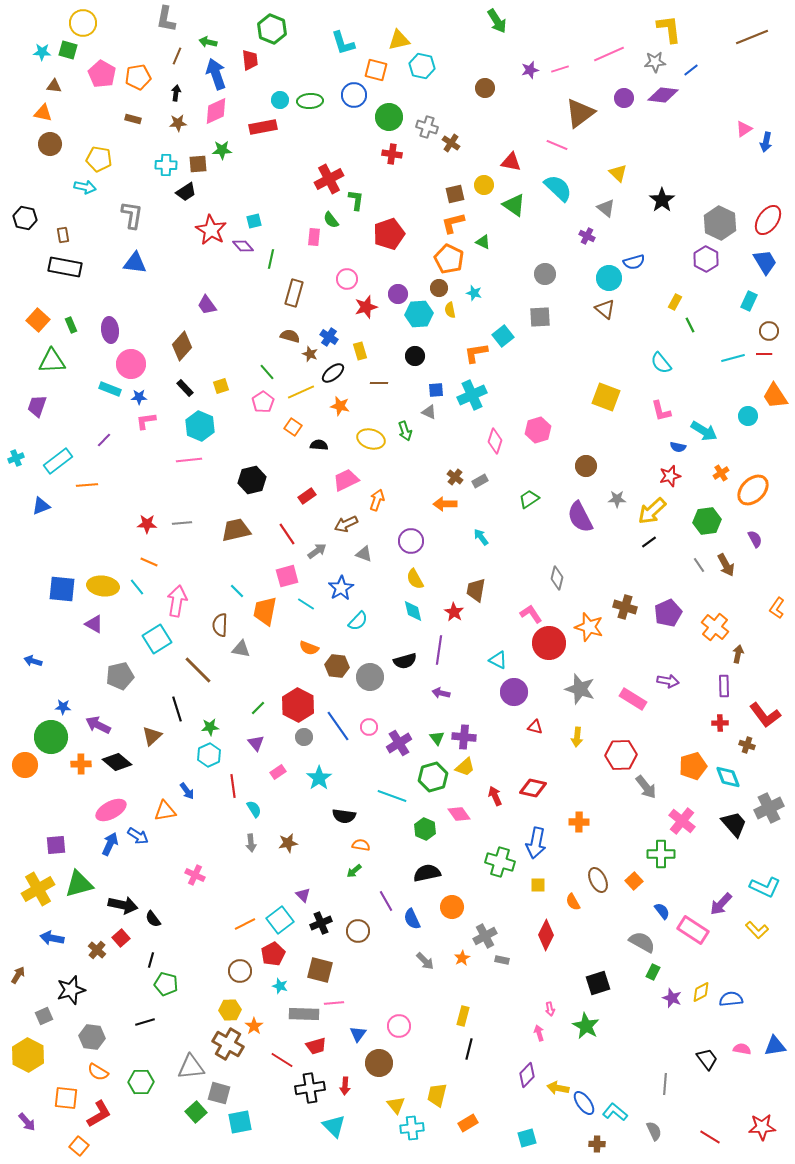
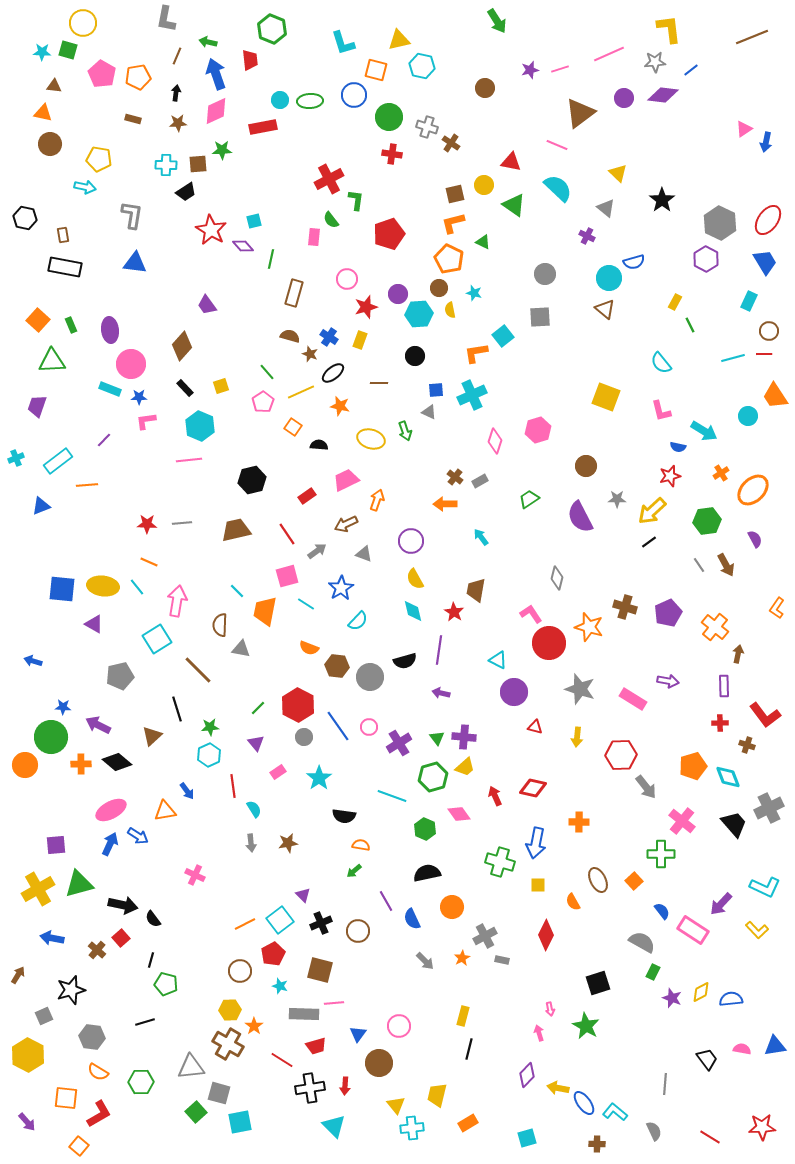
yellow rectangle at (360, 351): moved 11 px up; rotated 36 degrees clockwise
